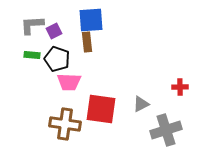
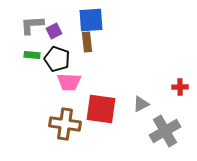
gray cross: moved 1 px left, 1 px down; rotated 12 degrees counterclockwise
